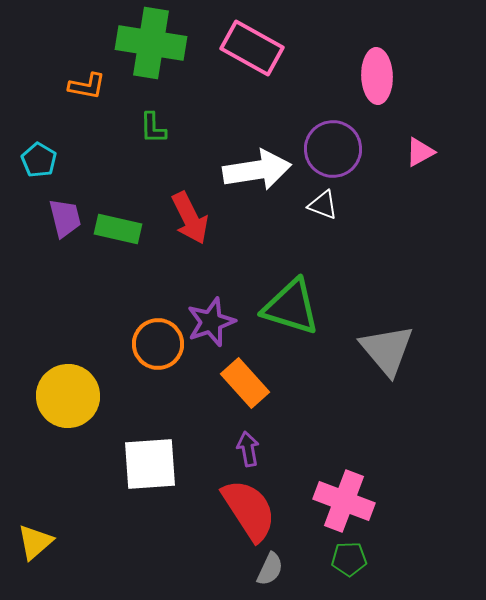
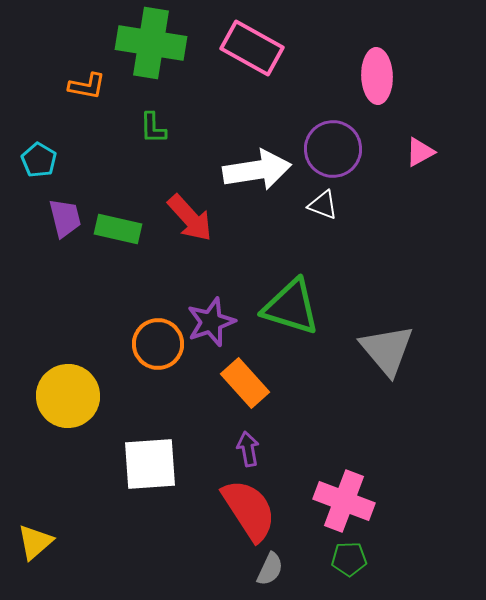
red arrow: rotated 16 degrees counterclockwise
